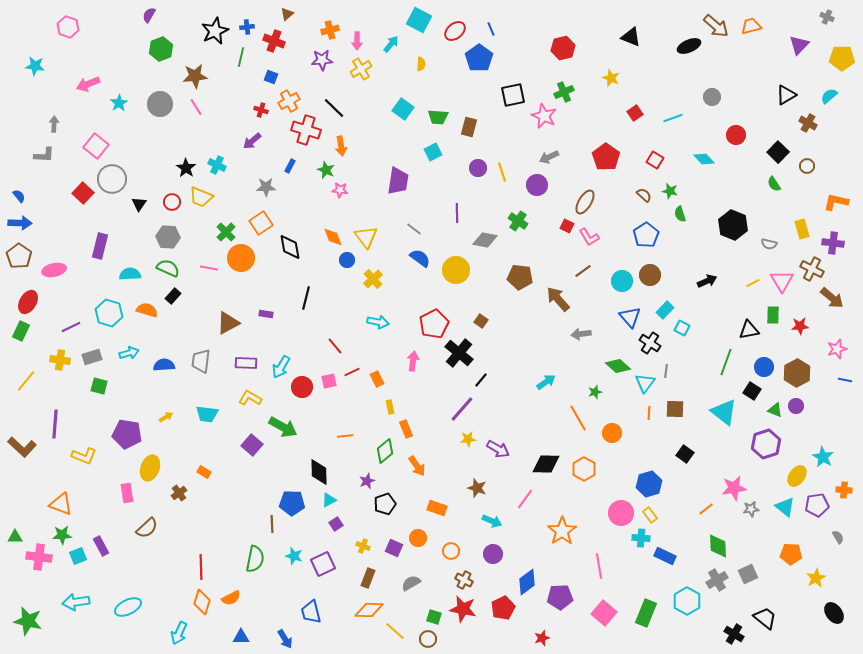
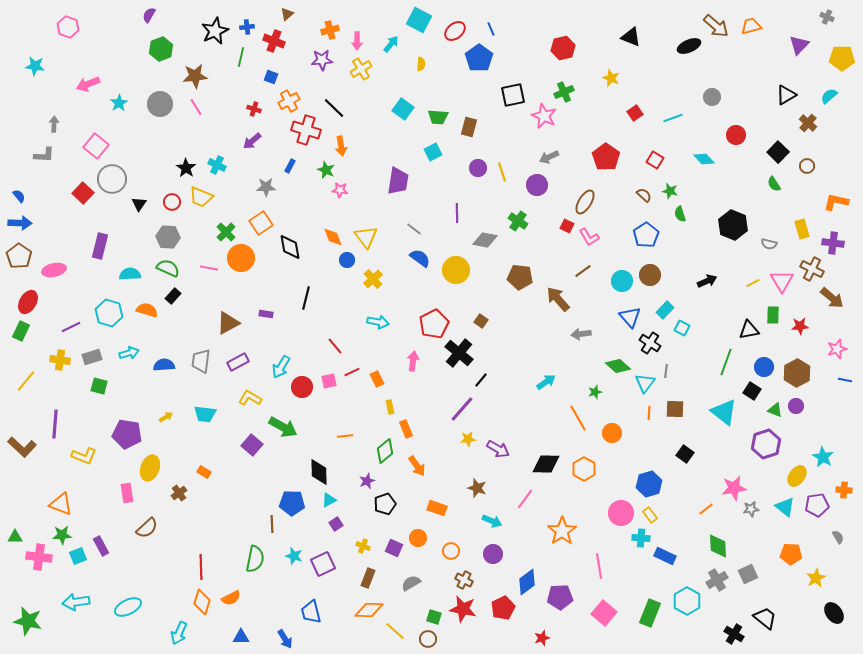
red cross at (261, 110): moved 7 px left, 1 px up
brown cross at (808, 123): rotated 12 degrees clockwise
purple rectangle at (246, 363): moved 8 px left, 1 px up; rotated 30 degrees counterclockwise
cyan trapezoid at (207, 414): moved 2 px left
green rectangle at (646, 613): moved 4 px right
